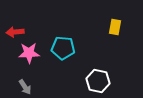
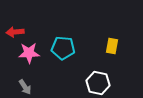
yellow rectangle: moved 3 px left, 19 px down
white hexagon: moved 2 px down
